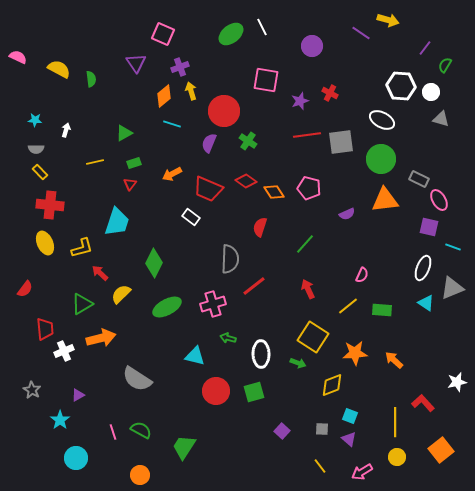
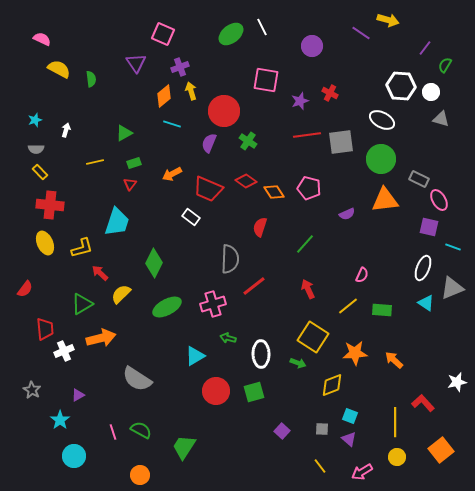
pink semicircle at (18, 57): moved 24 px right, 18 px up
cyan star at (35, 120): rotated 24 degrees counterclockwise
cyan triangle at (195, 356): rotated 45 degrees counterclockwise
cyan circle at (76, 458): moved 2 px left, 2 px up
